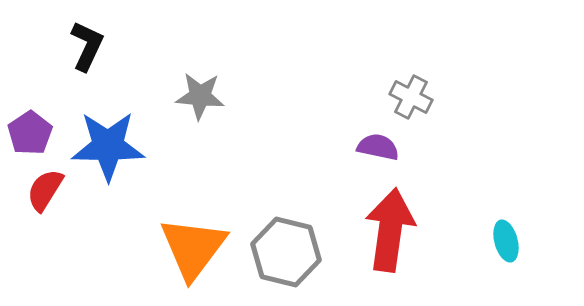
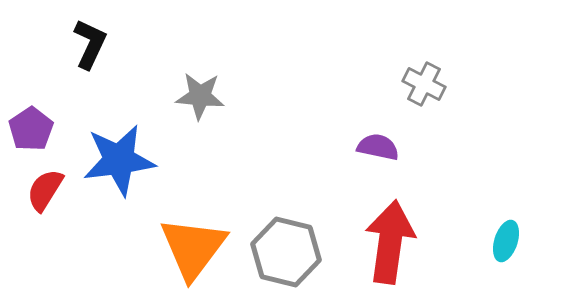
black L-shape: moved 3 px right, 2 px up
gray cross: moved 13 px right, 13 px up
purple pentagon: moved 1 px right, 4 px up
blue star: moved 11 px right, 14 px down; rotated 8 degrees counterclockwise
red arrow: moved 12 px down
cyan ellipse: rotated 33 degrees clockwise
